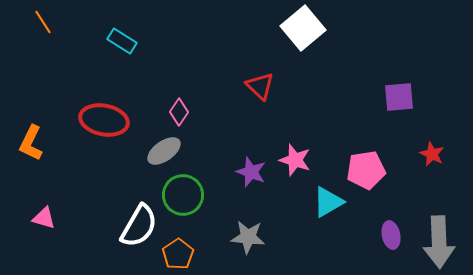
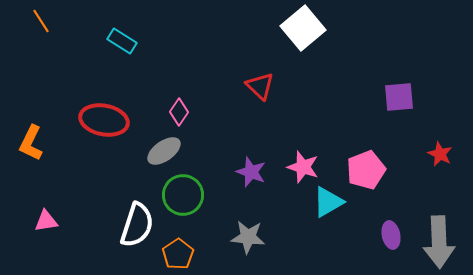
orange line: moved 2 px left, 1 px up
red star: moved 8 px right
pink star: moved 8 px right, 7 px down
pink pentagon: rotated 12 degrees counterclockwise
pink triangle: moved 2 px right, 3 px down; rotated 25 degrees counterclockwise
white semicircle: moved 2 px left, 1 px up; rotated 12 degrees counterclockwise
